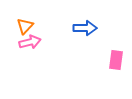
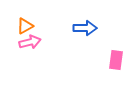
orange triangle: rotated 18 degrees clockwise
